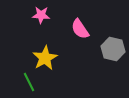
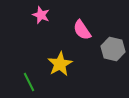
pink star: rotated 18 degrees clockwise
pink semicircle: moved 2 px right, 1 px down
yellow star: moved 15 px right, 6 px down
